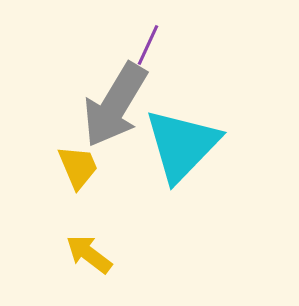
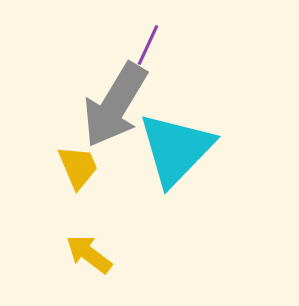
cyan triangle: moved 6 px left, 4 px down
